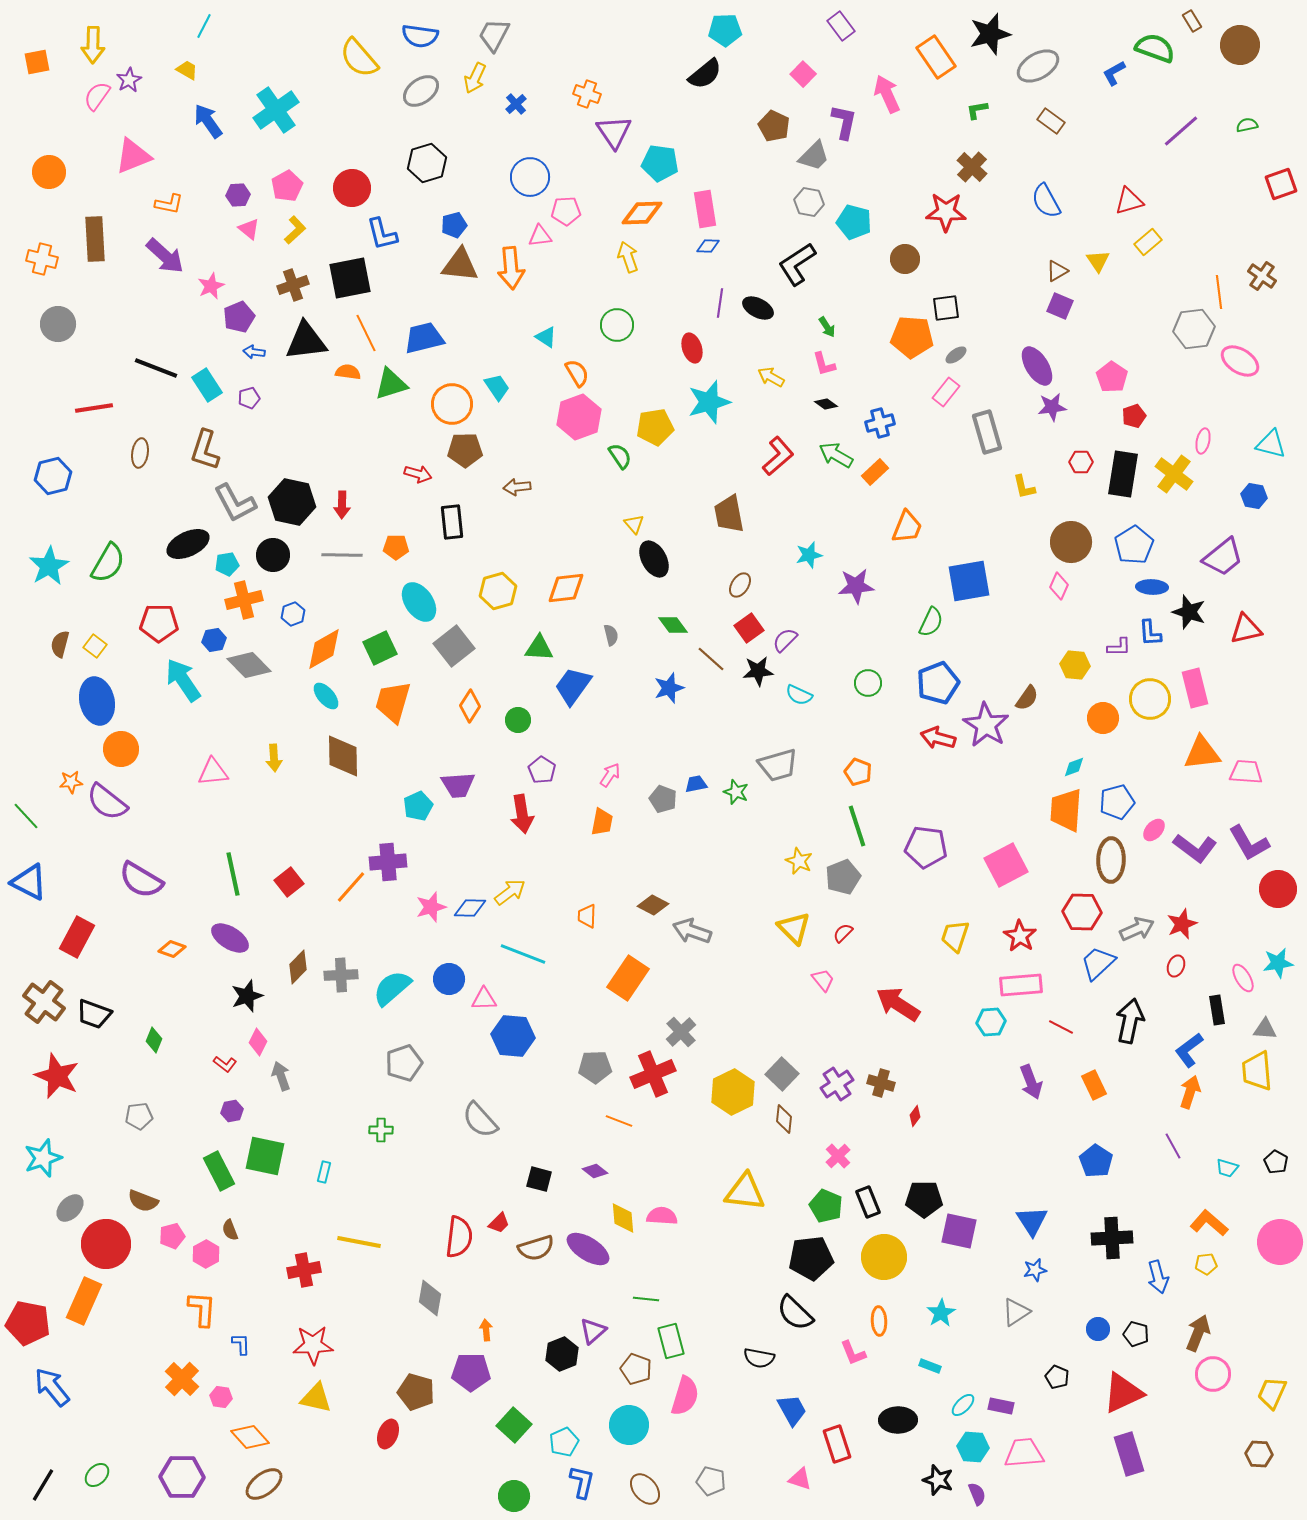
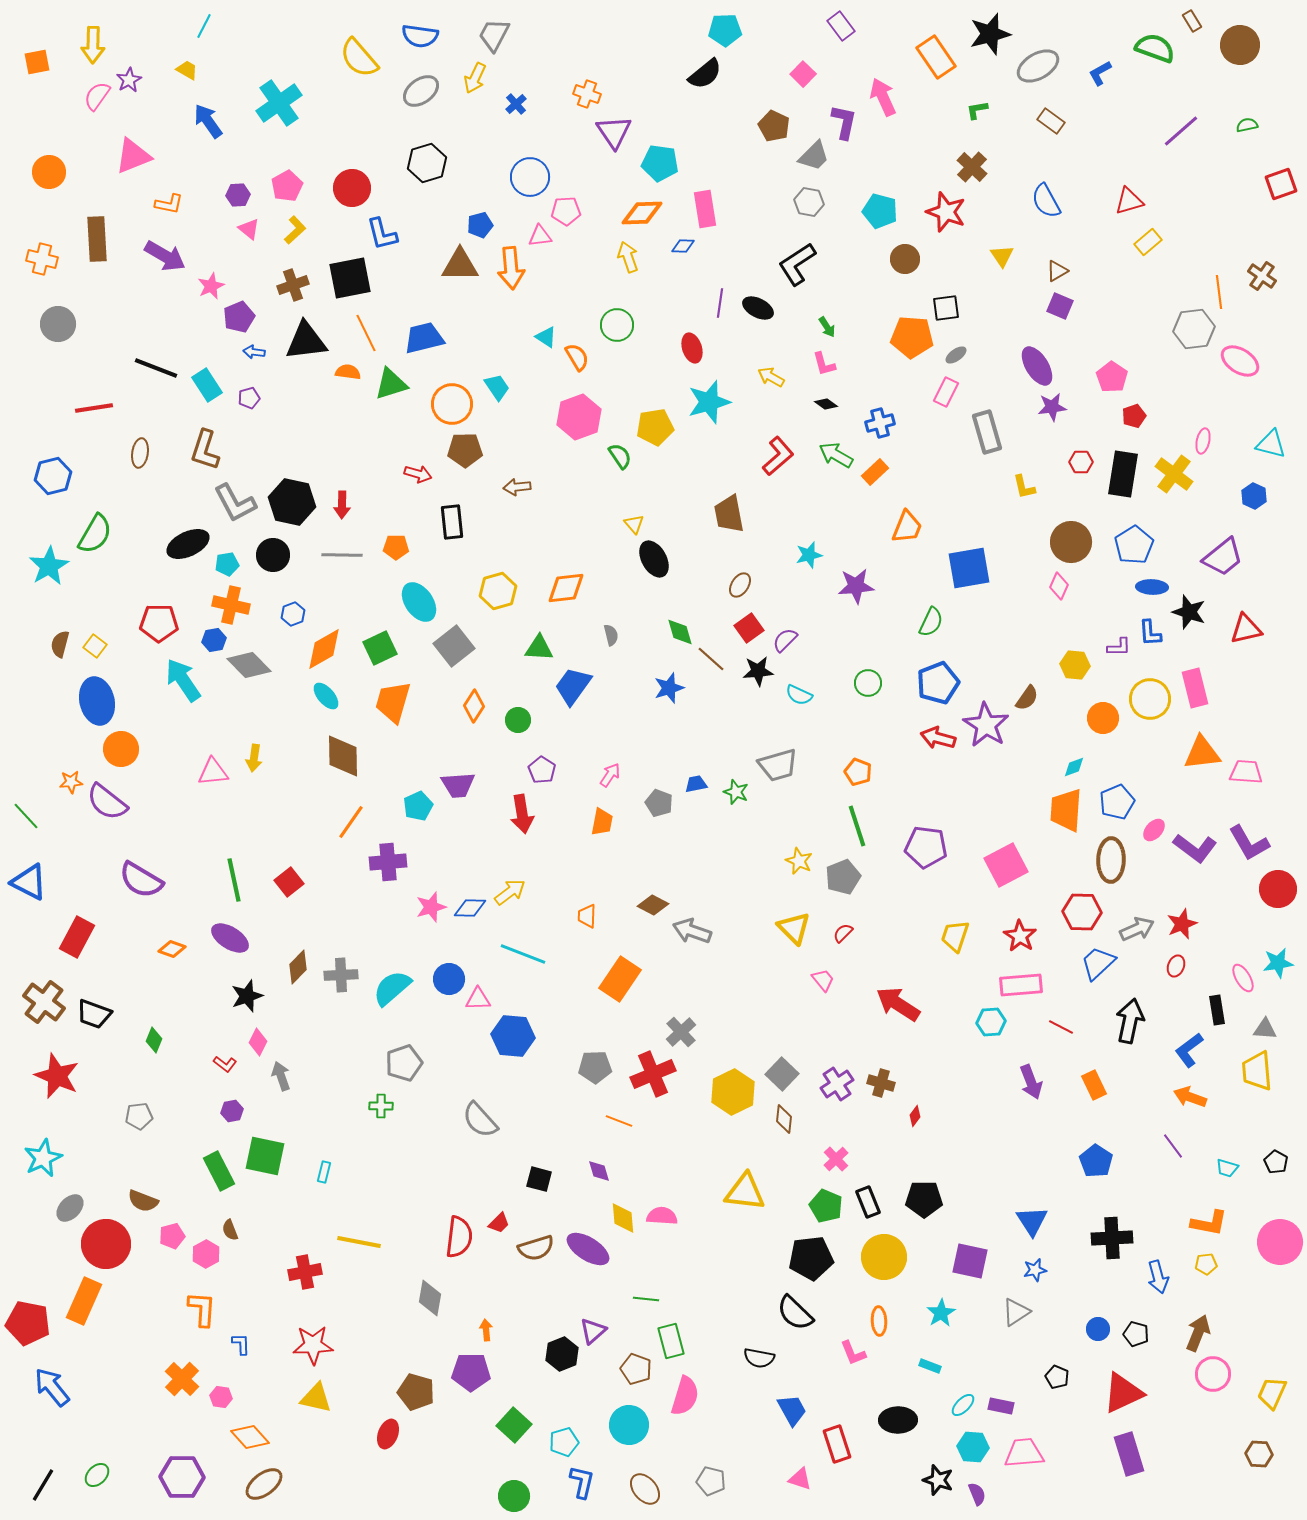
blue L-shape at (1114, 73): moved 14 px left
pink arrow at (887, 94): moved 4 px left, 3 px down
cyan cross at (276, 110): moved 3 px right, 7 px up
red star at (946, 212): rotated 18 degrees clockwise
cyan pentagon at (854, 222): moved 26 px right, 11 px up
blue pentagon at (454, 225): moved 26 px right
brown rectangle at (95, 239): moved 2 px right
blue diamond at (708, 246): moved 25 px left
purple arrow at (165, 256): rotated 12 degrees counterclockwise
yellow triangle at (1098, 261): moved 96 px left, 5 px up
brown triangle at (460, 265): rotated 6 degrees counterclockwise
orange semicircle at (577, 373): moved 16 px up
pink rectangle at (946, 392): rotated 12 degrees counterclockwise
blue hexagon at (1254, 496): rotated 15 degrees clockwise
green semicircle at (108, 563): moved 13 px left, 29 px up
blue square at (969, 581): moved 13 px up
orange cross at (244, 600): moved 13 px left, 5 px down; rotated 27 degrees clockwise
green diamond at (673, 625): moved 7 px right, 7 px down; rotated 20 degrees clockwise
orange diamond at (470, 706): moved 4 px right
yellow arrow at (274, 758): moved 20 px left; rotated 12 degrees clockwise
gray pentagon at (663, 799): moved 4 px left, 4 px down
blue pentagon at (1117, 802): rotated 8 degrees counterclockwise
green line at (233, 874): moved 1 px right, 6 px down
orange line at (351, 887): moved 65 px up; rotated 6 degrees counterclockwise
orange rectangle at (628, 978): moved 8 px left, 1 px down
pink triangle at (484, 999): moved 6 px left
orange arrow at (1190, 1092): moved 5 px down; rotated 88 degrees counterclockwise
green cross at (381, 1130): moved 24 px up
purple line at (1173, 1146): rotated 8 degrees counterclockwise
pink cross at (838, 1156): moved 2 px left, 3 px down
cyan star at (43, 1158): rotated 6 degrees counterclockwise
purple diamond at (595, 1171): moved 4 px right; rotated 35 degrees clockwise
orange L-shape at (1209, 1223): rotated 150 degrees clockwise
purple square at (959, 1231): moved 11 px right, 30 px down
red cross at (304, 1270): moved 1 px right, 2 px down
cyan pentagon at (564, 1442): rotated 8 degrees clockwise
